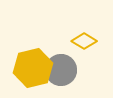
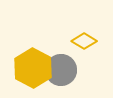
yellow hexagon: rotated 18 degrees counterclockwise
